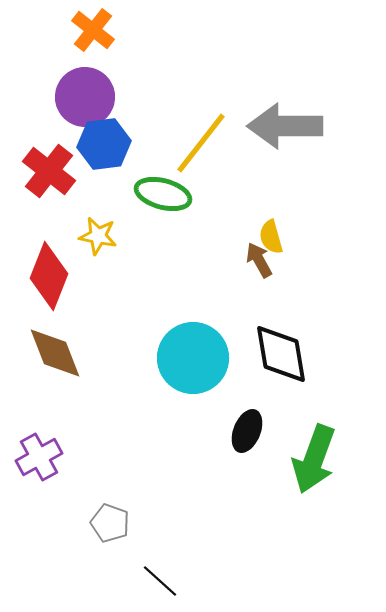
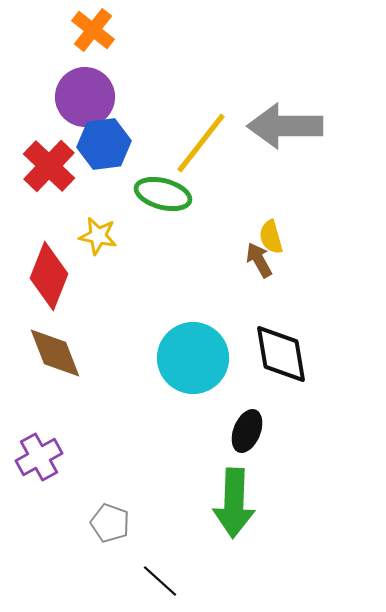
red cross: moved 5 px up; rotated 6 degrees clockwise
green arrow: moved 80 px left, 44 px down; rotated 18 degrees counterclockwise
